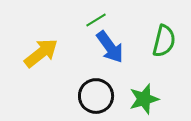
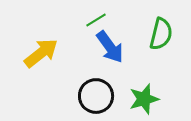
green semicircle: moved 3 px left, 7 px up
